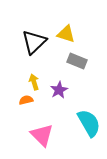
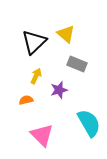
yellow triangle: rotated 24 degrees clockwise
gray rectangle: moved 3 px down
yellow arrow: moved 2 px right, 6 px up; rotated 42 degrees clockwise
purple star: rotated 12 degrees clockwise
